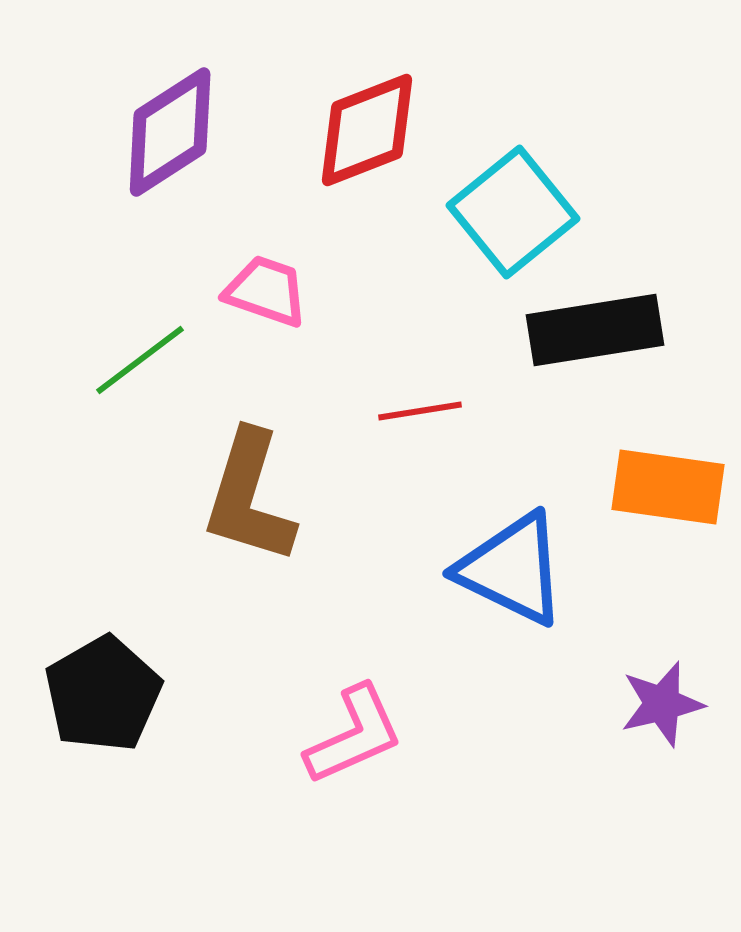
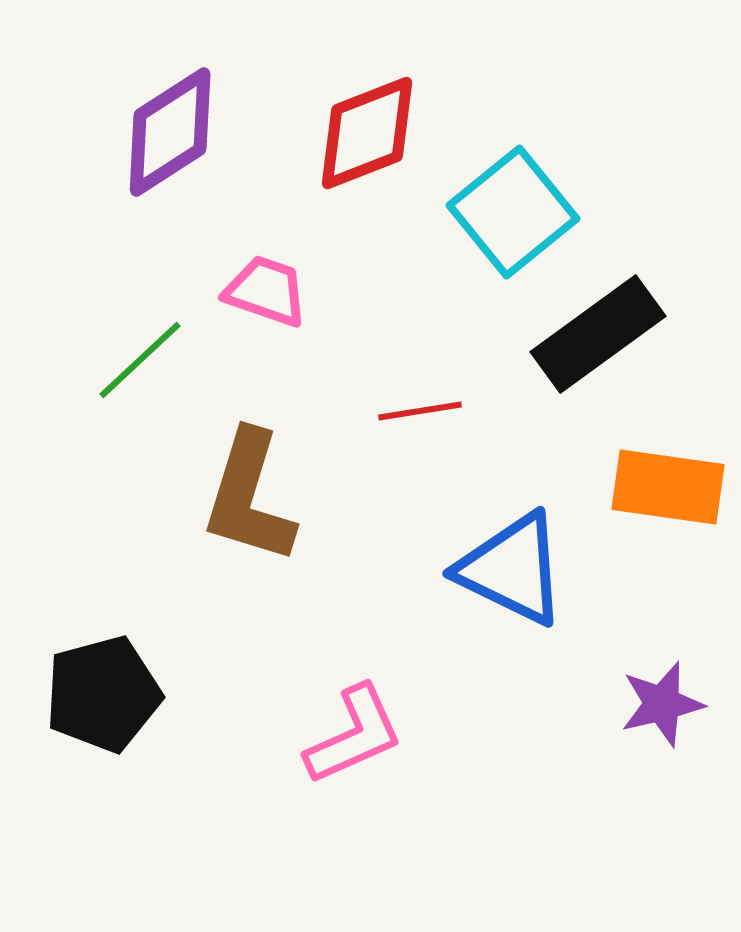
red diamond: moved 3 px down
black rectangle: moved 3 px right, 4 px down; rotated 27 degrees counterclockwise
green line: rotated 6 degrees counterclockwise
black pentagon: rotated 15 degrees clockwise
